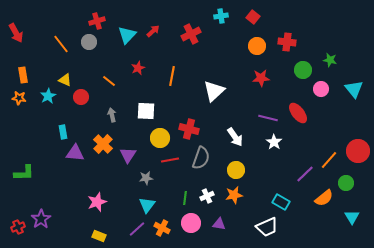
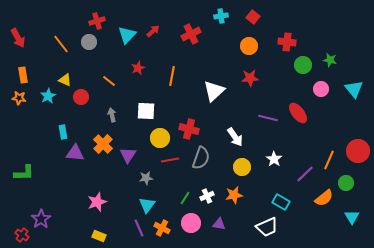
red arrow at (16, 33): moved 2 px right, 5 px down
orange circle at (257, 46): moved 8 px left
green circle at (303, 70): moved 5 px up
red star at (261, 78): moved 11 px left
white star at (274, 142): moved 17 px down
orange line at (329, 160): rotated 18 degrees counterclockwise
yellow circle at (236, 170): moved 6 px right, 3 px up
green line at (185, 198): rotated 24 degrees clockwise
red cross at (18, 227): moved 4 px right, 8 px down; rotated 32 degrees counterclockwise
purple line at (137, 229): moved 2 px right, 1 px up; rotated 72 degrees counterclockwise
